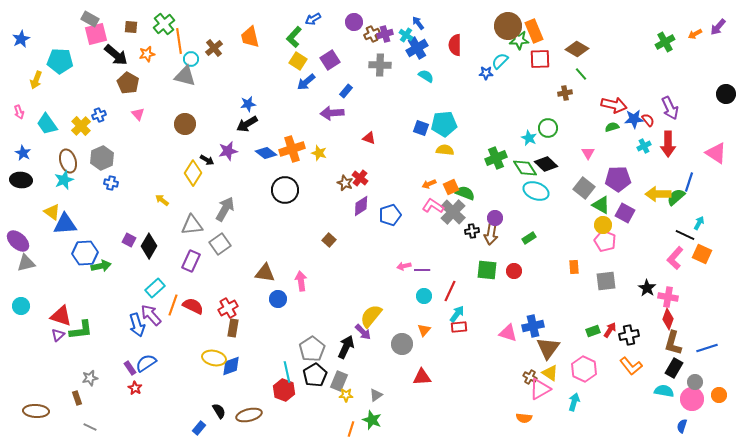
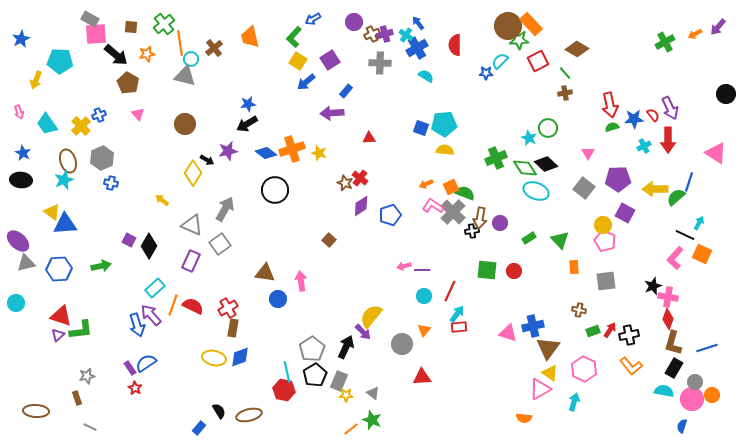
orange rectangle at (534, 31): moved 3 px left, 7 px up; rotated 20 degrees counterclockwise
pink square at (96, 34): rotated 10 degrees clockwise
orange line at (179, 41): moved 1 px right, 2 px down
red square at (540, 59): moved 2 px left, 2 px down; rotated 25 degrees counterclockwise
gray cross at (380, 65): moved 2 px up
green line at (581, 74): moved 16 px left, 1 px up
red arrow at (614, 105): moved 4 px left; rotated 65 degrees clockwise
red semicircle at (648, 120): moved 5 px right, 5 px up
red triangle at (369, 138): rotated 24 degrees counterclockwise
red arrow at (668, 144): moved 4 px up
orange arrow at (429, 184): moved 3 px left
black circle at (285, 190): moved 10 px left
yellow arrow at (658, 194): moved 3 px left, 5 px up
green triangle at (601, 205): moved 41 px left, 35 px down; rotated 18 degrees clockwise
purple circle at (495, 218): moved 5 px right, 5 px down
gray triangle at (192, 225): rotated 30 degrees clockwise
brown arrow at (491, 234): moved 11 px left, 16 px up
blue hexagon at (85, 253): moved 26 px left, 16 px down
black star at (647, 288): moved 6 px right, 2 px up; rotated 18 degrees clockwise
cyan circle at (21, 306): moved 5 px left, 3 px up
blue diamond at (231, 366): moved 9 px right, 9 px up
brown cross at (530, 377): moved 49 px right, 67 px up; rotated 16 degrees counterclockwise
gray star at (90, 378): moved 3 px left, 2 px up
red hexagon at (284, 390): rotated 10 degrees counterclockwise
gray triangle at (376, 395): moved 3 px left, 2 px up; rotated 48 degrees counterclockwise
orange circle at (719, 395): moved 7 px left
orange line at (351, 429): rotated 35 degrees clockwise
